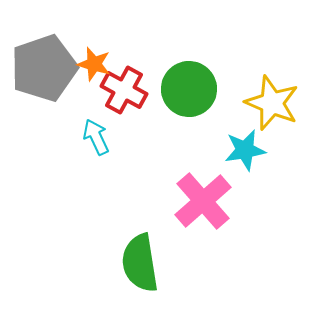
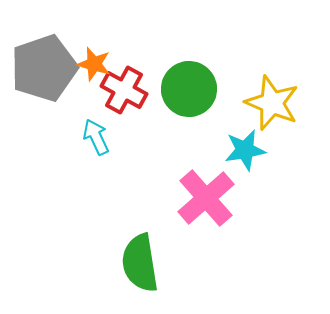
pink cross: moved 3 px right, 3 px up
